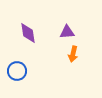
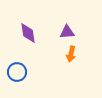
orange arrow: moved 2 px left
blue circle: moved 1 px down
